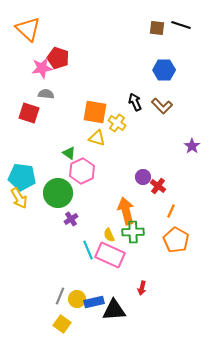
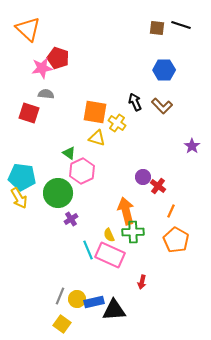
red arrow: moved 6 px up
